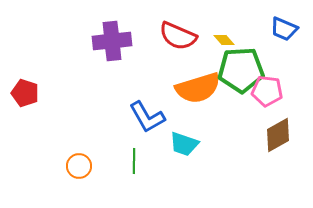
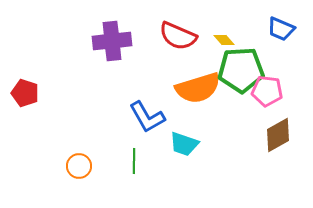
blue trapezoid: moved 3 px left
